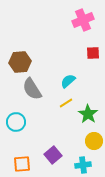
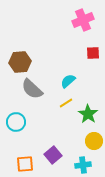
gray semicircle: rotated 15 degrees counterclockwise
orange square: moved 3 px right
